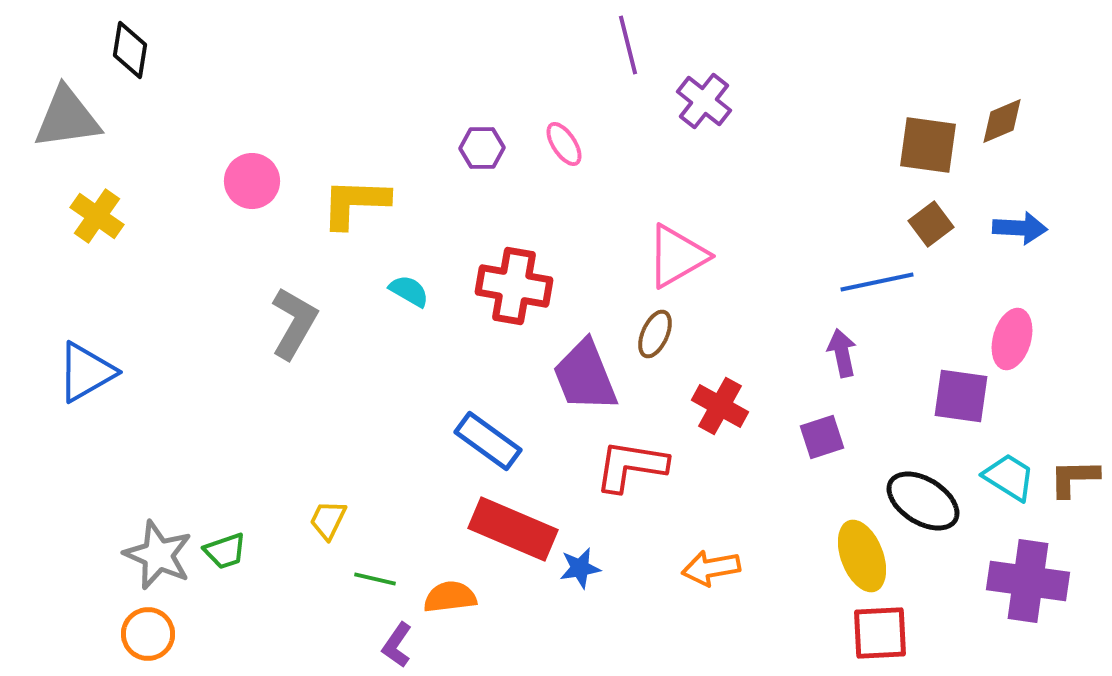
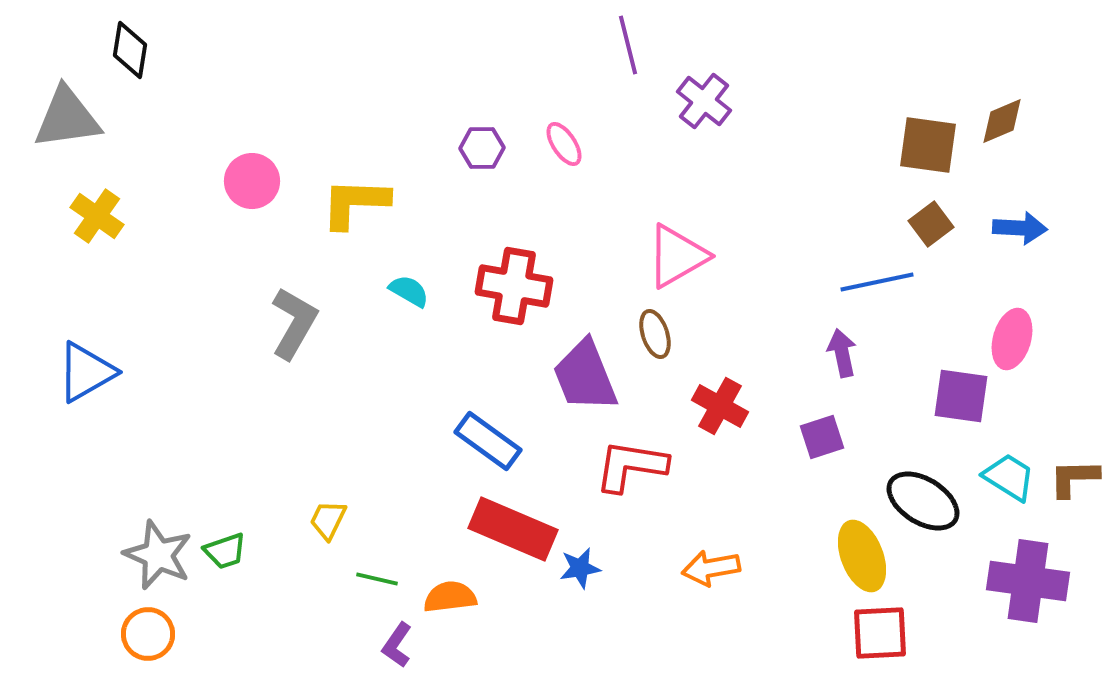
brown ellipse at (655, 334): rotated 42 degrees counterclockwise
green line at (375, 579): moved 2 px right
